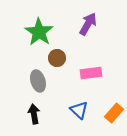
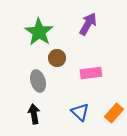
blue triangle: moved 1 px right, 2 px down
